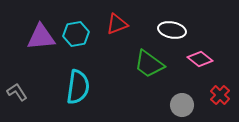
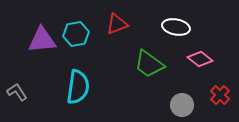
white ellipse: moved 4 px right, 3 px up
purple triangle: moved 1 px right, 3 px down
